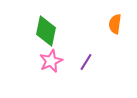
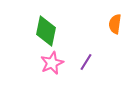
pink star: moved 1 px right, 2 px down
